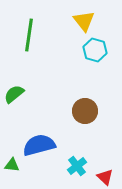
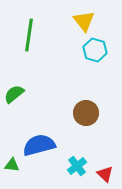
brown circle: moved 1 px right, 2 px down
red triangle: moved 3 px up
